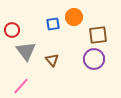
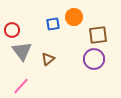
gray triangle: moved 4 px left
brown triangle: moved 4 px left, 1 px up; rotated 32 degrees clockwise
